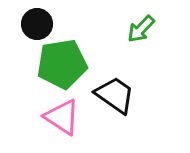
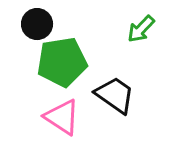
green pentagon: moved 2 px up
